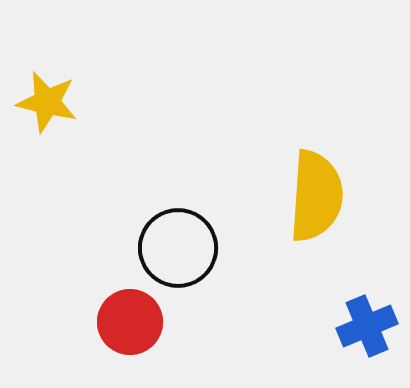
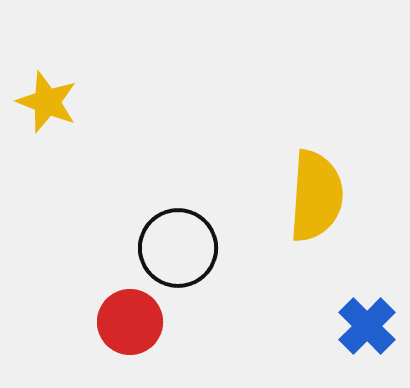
yellow star: rotated 8 degrees clockwise
blue cross: rotated 22 degrees counterclockwise
